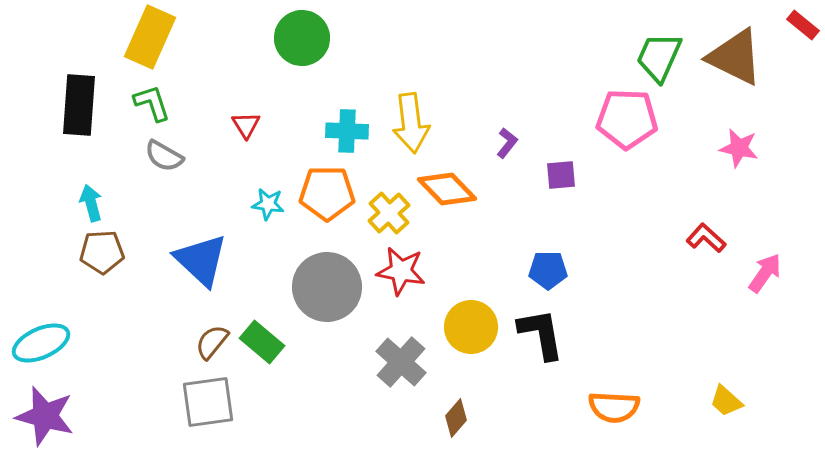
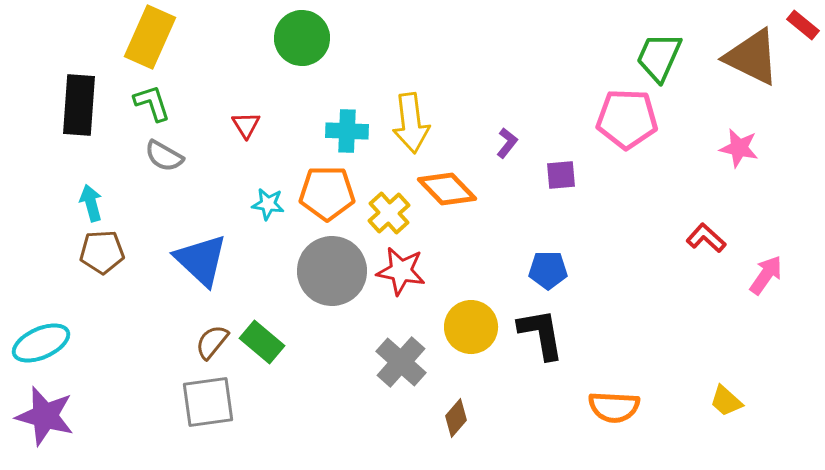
brown triangle: moved 17 px right
pink arrow: moved 1 px right, 2 px down
gray circle: moved 5 px right, 16 px up
